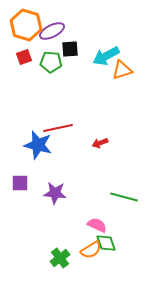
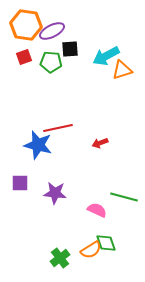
orange hexagon: rotated 8 degrees counterclockwise
pink semicircle: moved 15 px up
